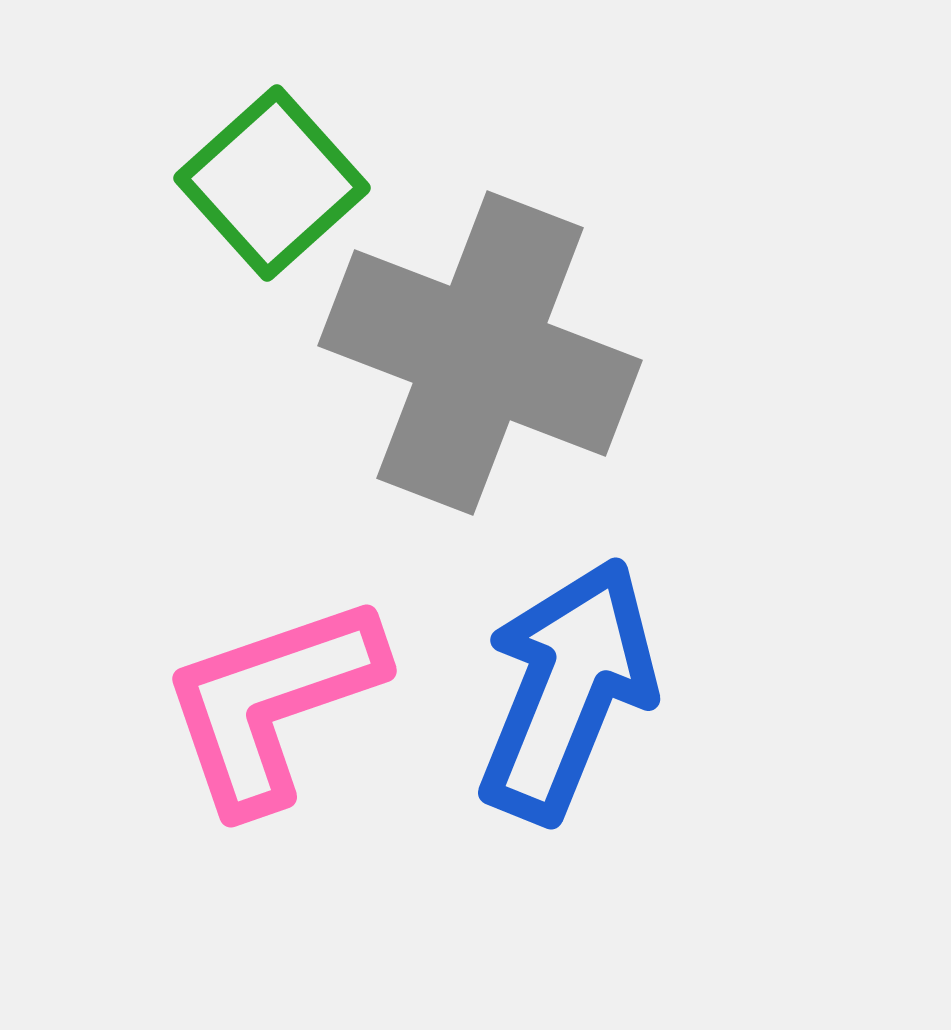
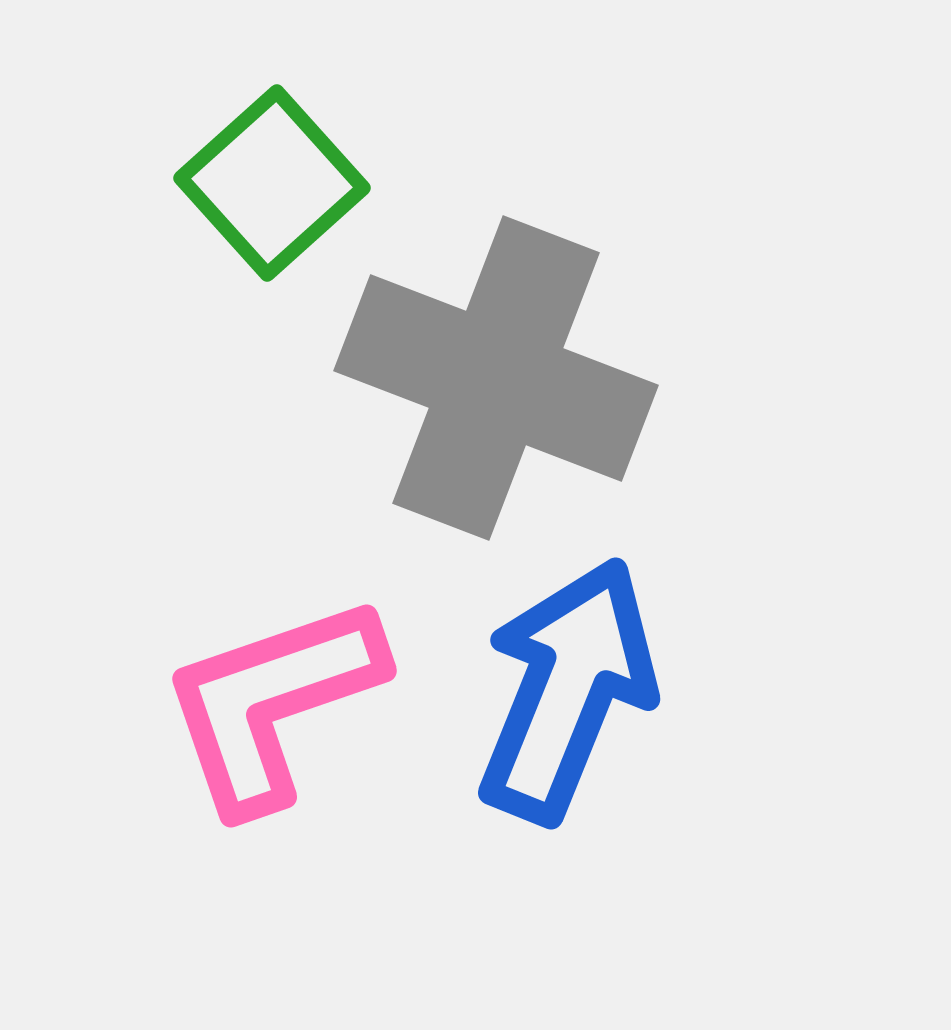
gray cross: moved 16 px right, 25 px down
